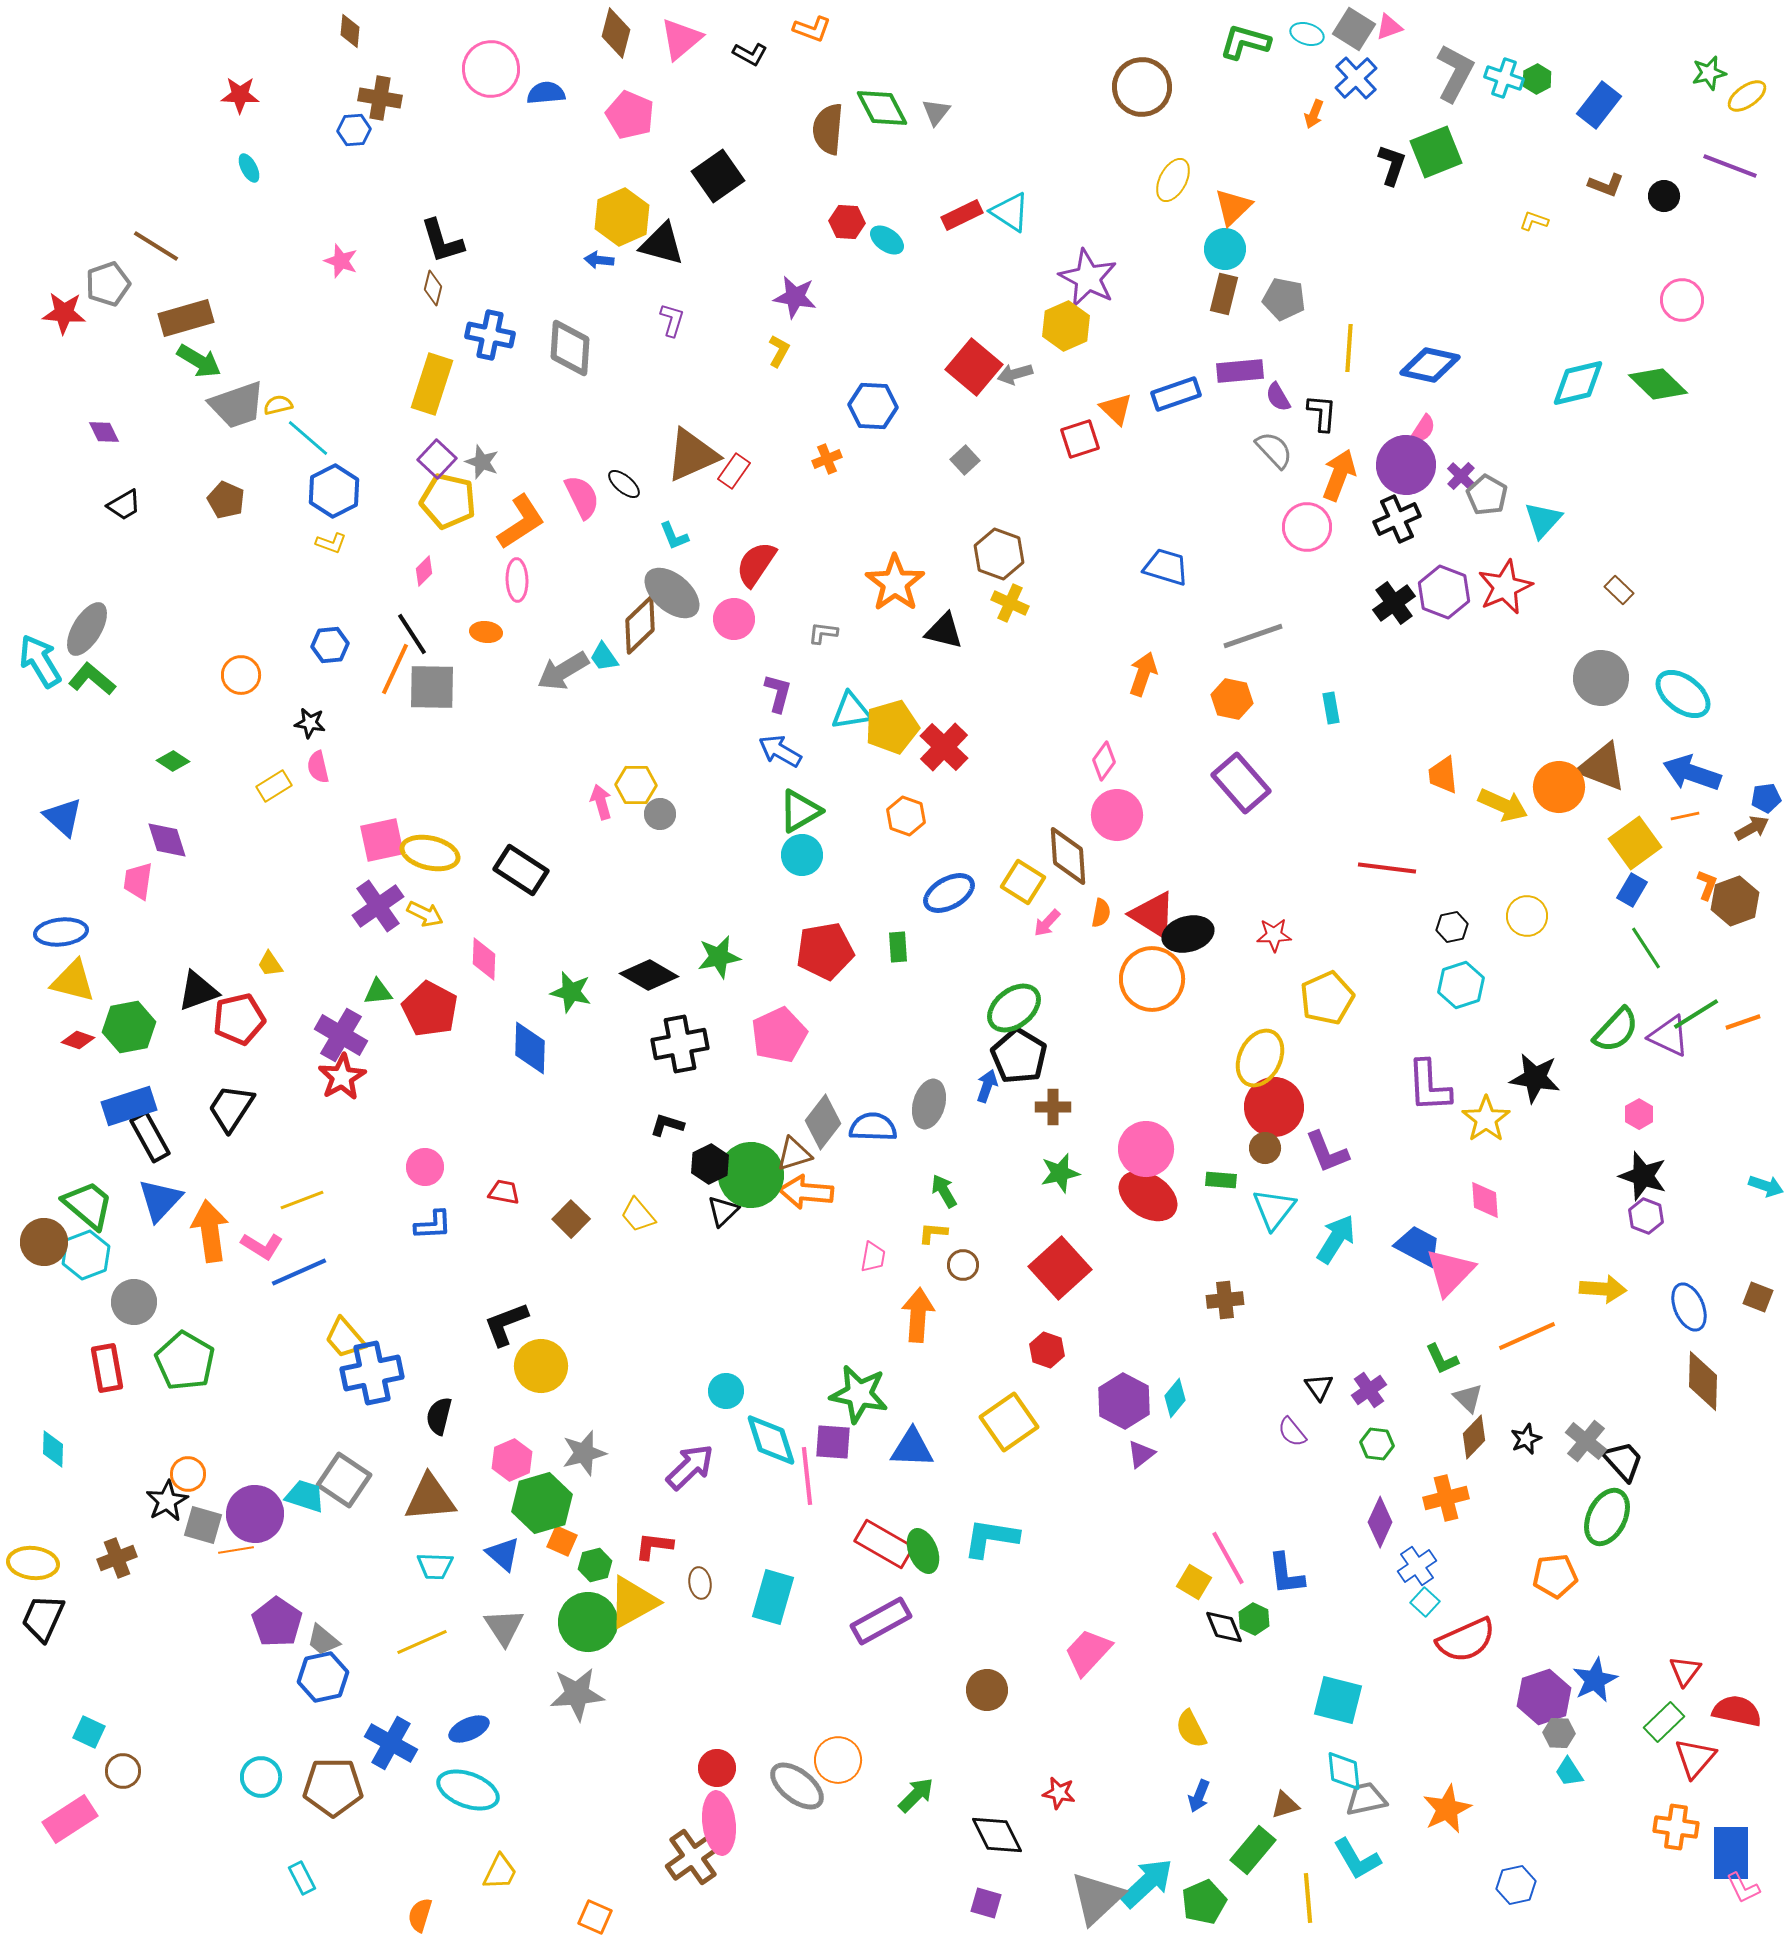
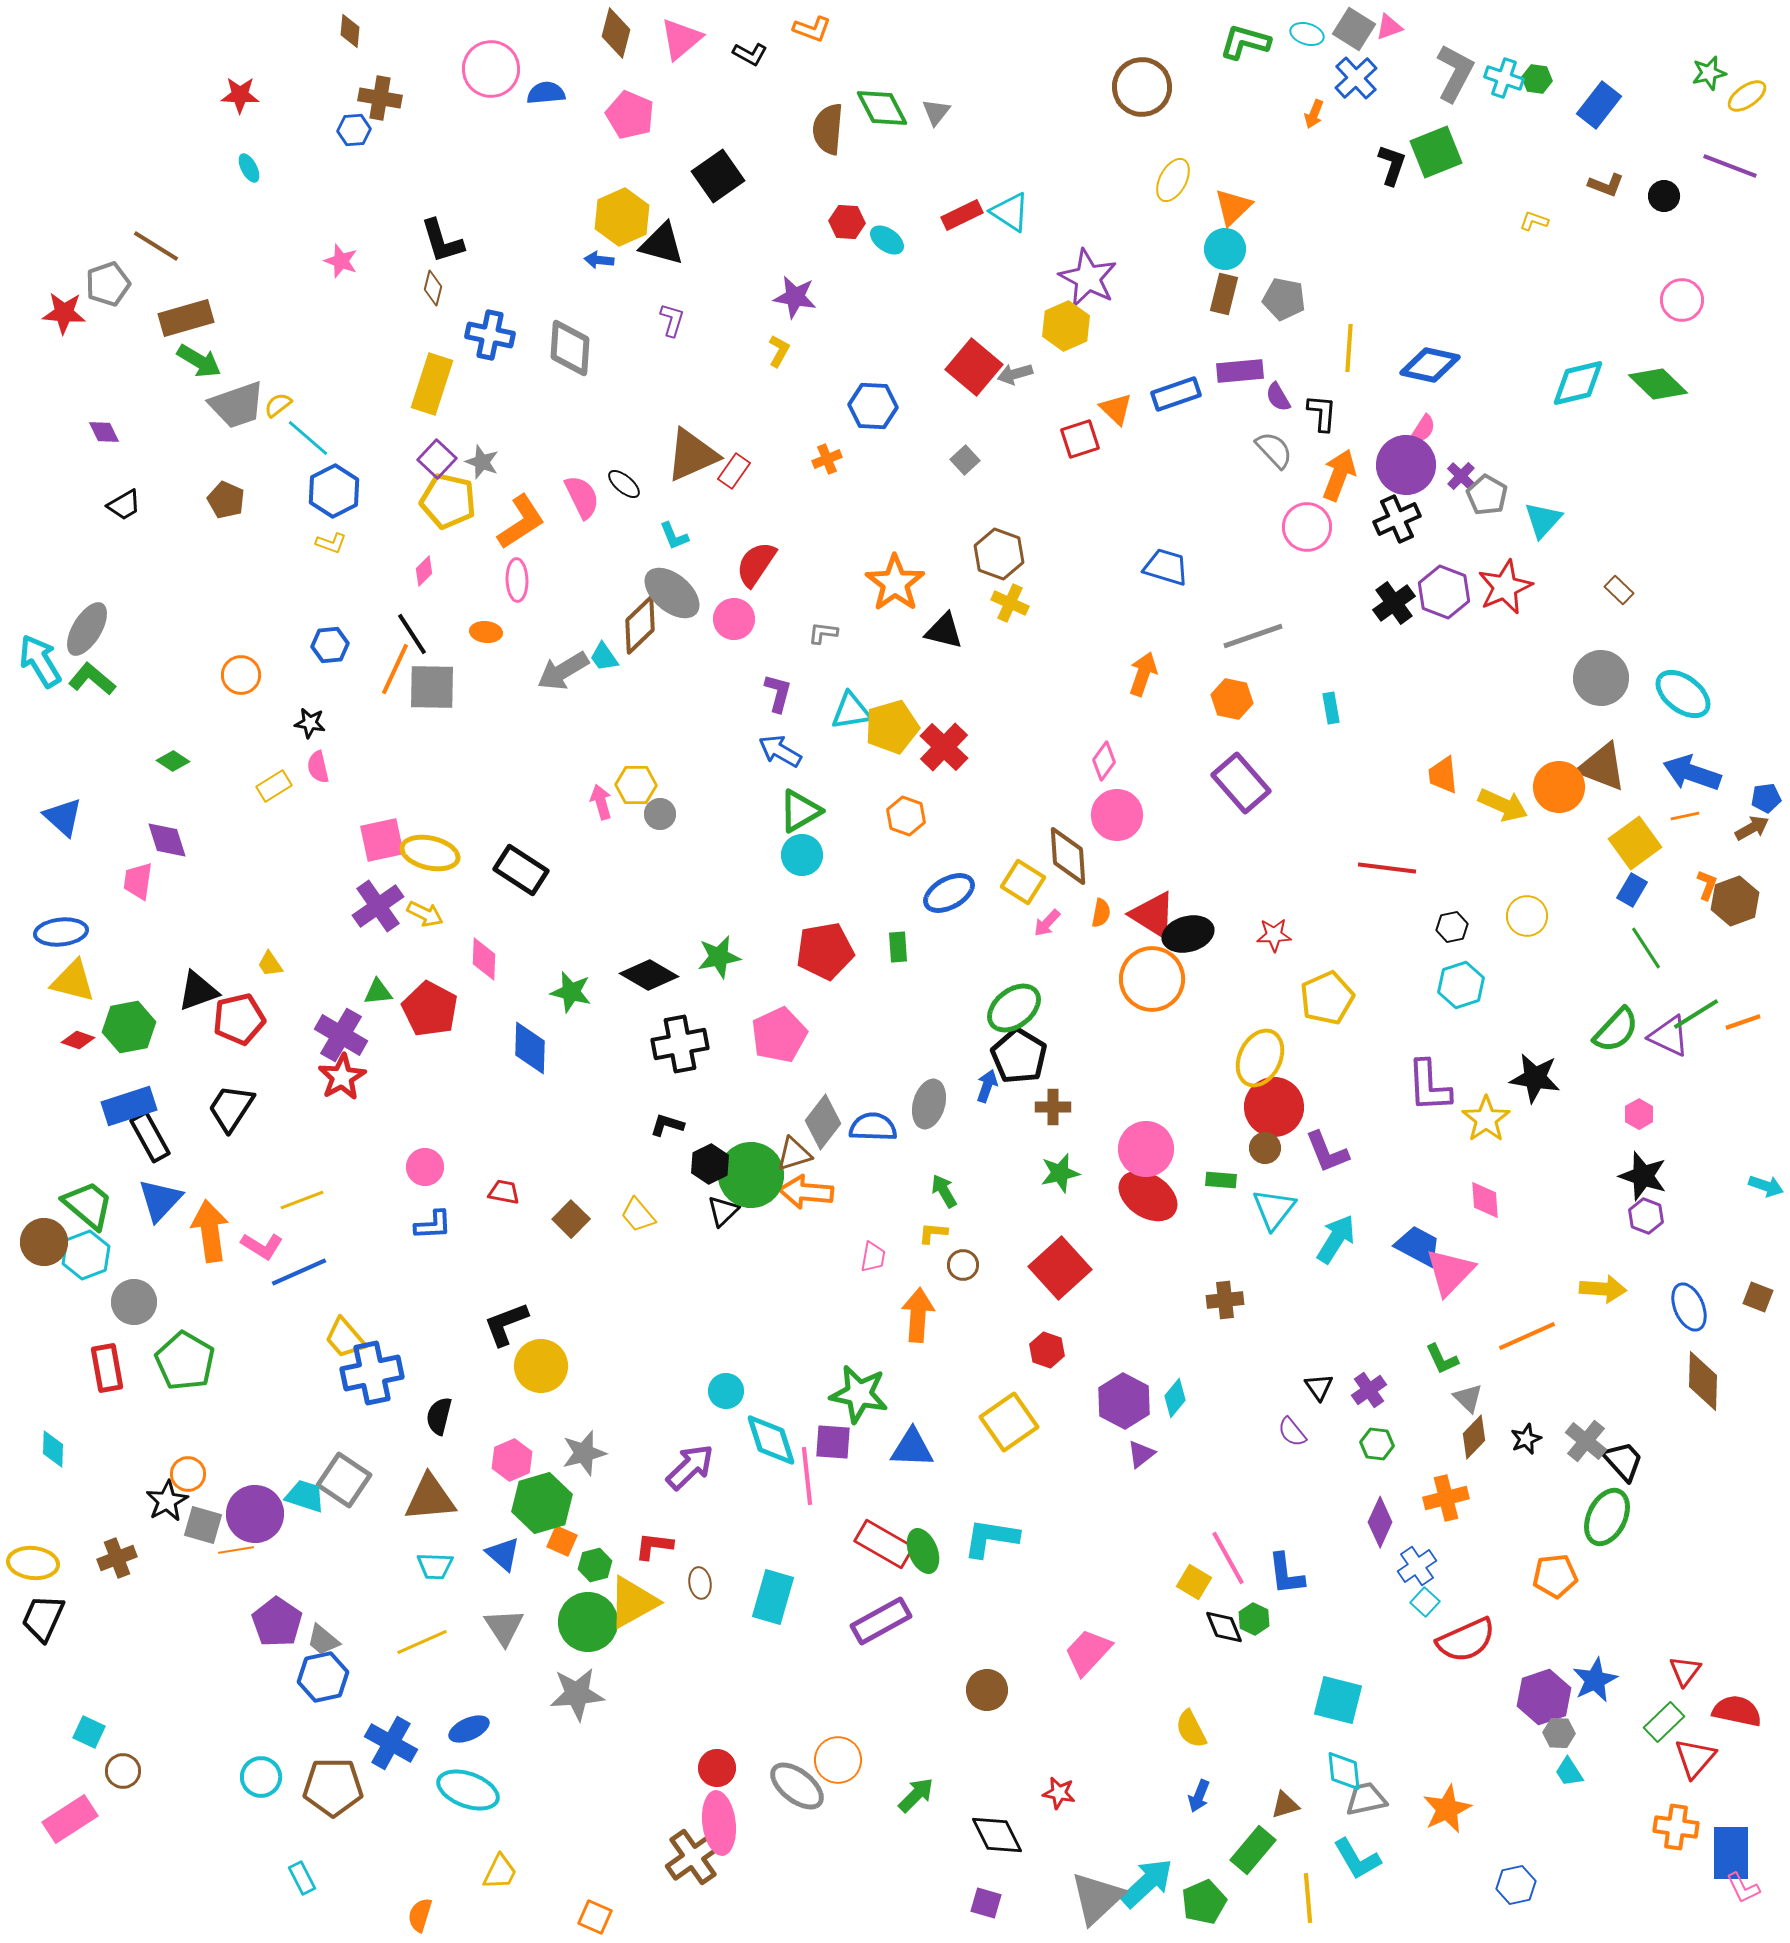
green hexagon at (1537, 79): rotated 24 degrees counterclockwise
yellow semicircle at (278, 405): rotated 24 degrees counterclockwise
